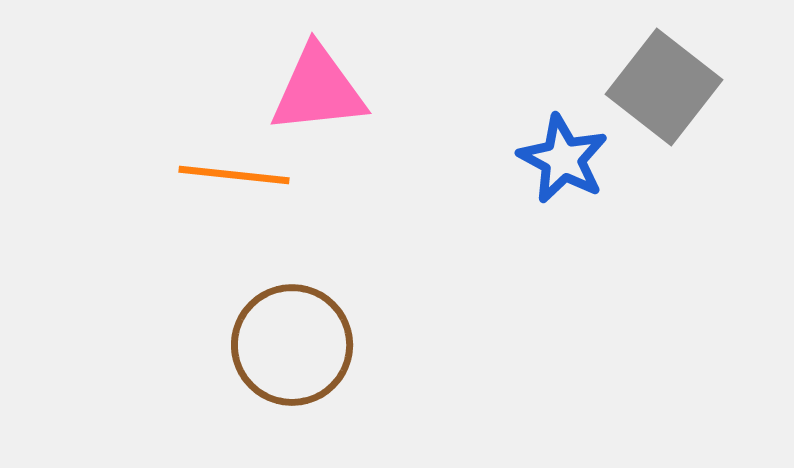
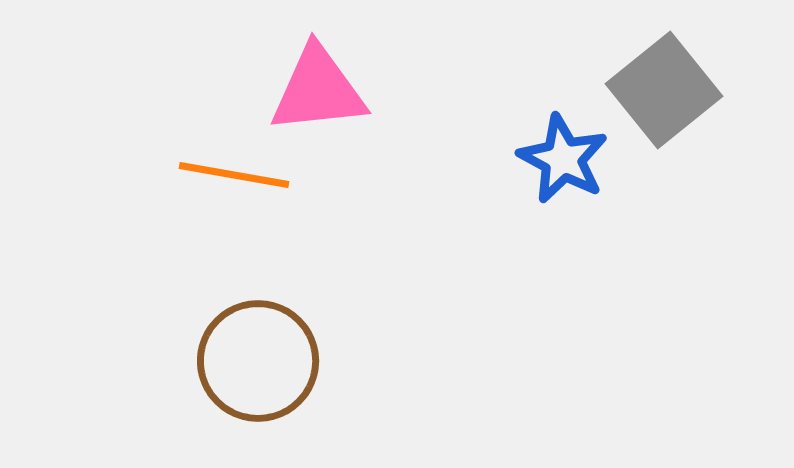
gray square: moved 3 px down; rotated 13 degrees clockwise
orange line: rotated 4 degrees clockwise
brown circle: moved 34 px left, 16 px down
